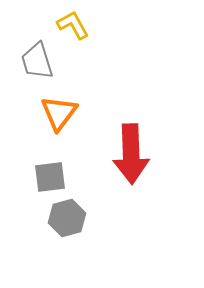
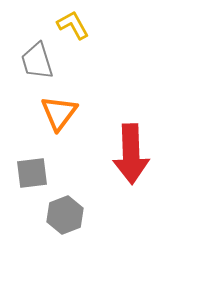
gray square: moved 18 px left, 4 px up
gray hexagon: moved 2 px left, 3 px up; rotated 6 degrees counterclockwise
